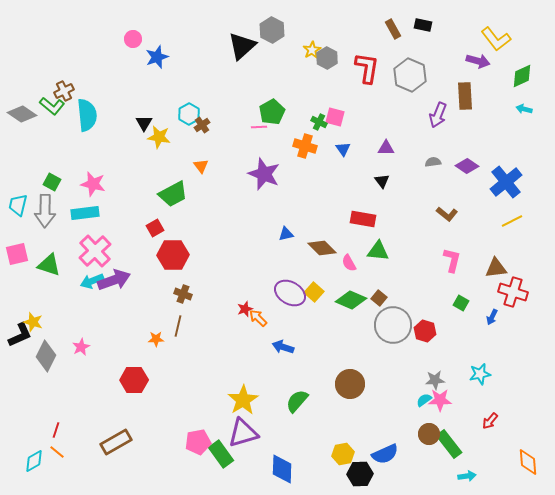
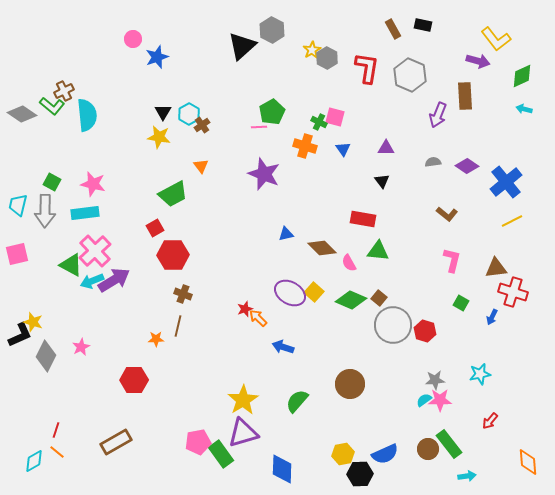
black triangle at (144, 123): moved 19 px right, 11 px up
green triangle at (49, 265): moved 22 px right; rotated 10 degrees clockwise
purple arrow at (114, 280): rotated 12 degrees counterclockwise
brown circle at (429, 434): moved 1 px left, 15 px down
